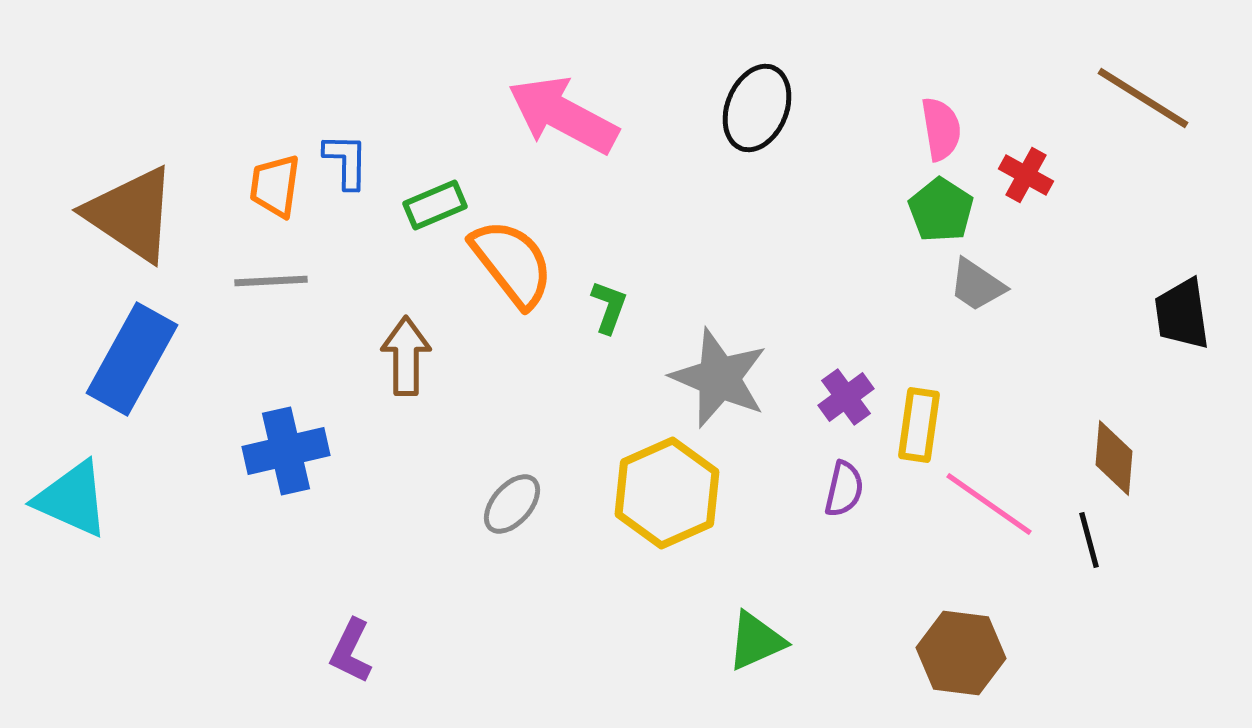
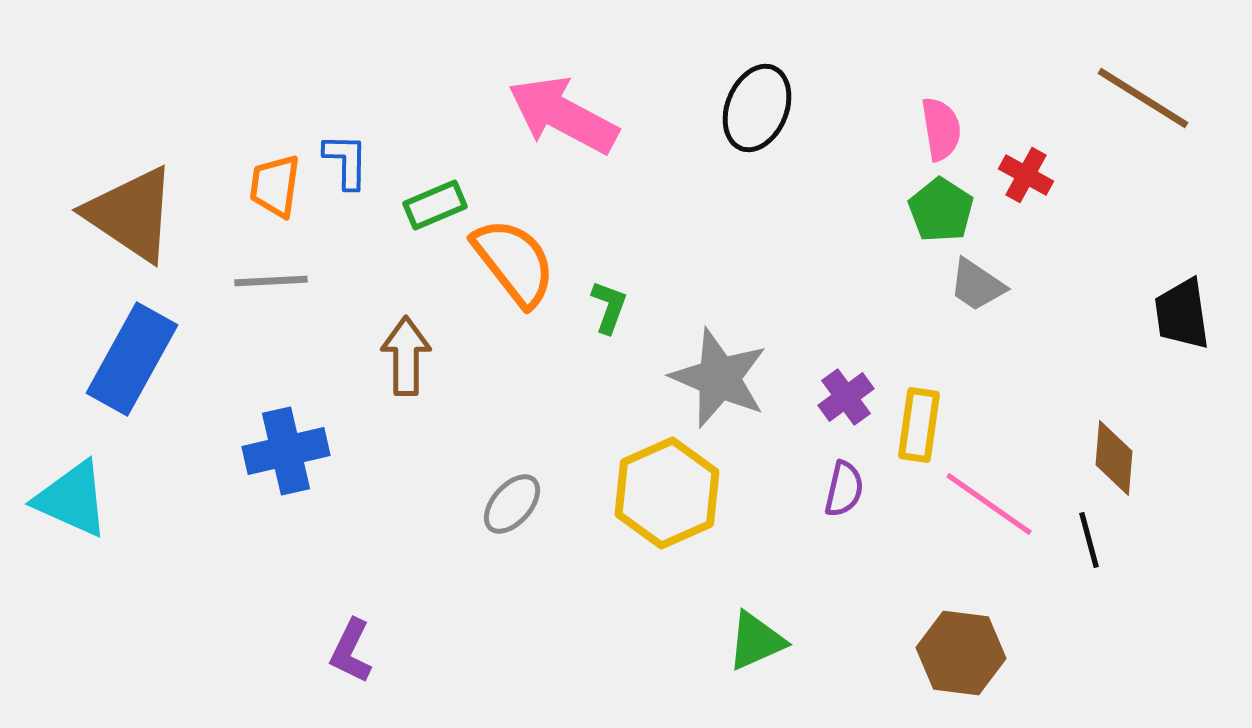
orange semicircle: moved 2 px right, 1 px up
